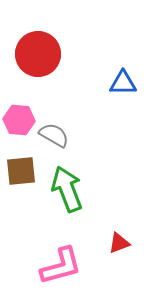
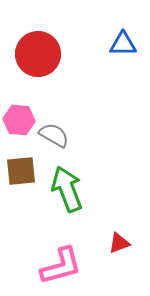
blue triangle: moved 39 px up
